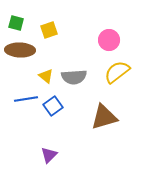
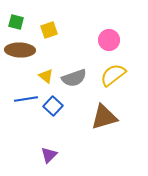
green square: moved 1 px up
yellow semicircle: moved 4 px left, 3 px down
gray semicircle: moved 1 px down; rotated 15 degrees counterclockwise
blue square: rotated 12 degrees counterclockwise
